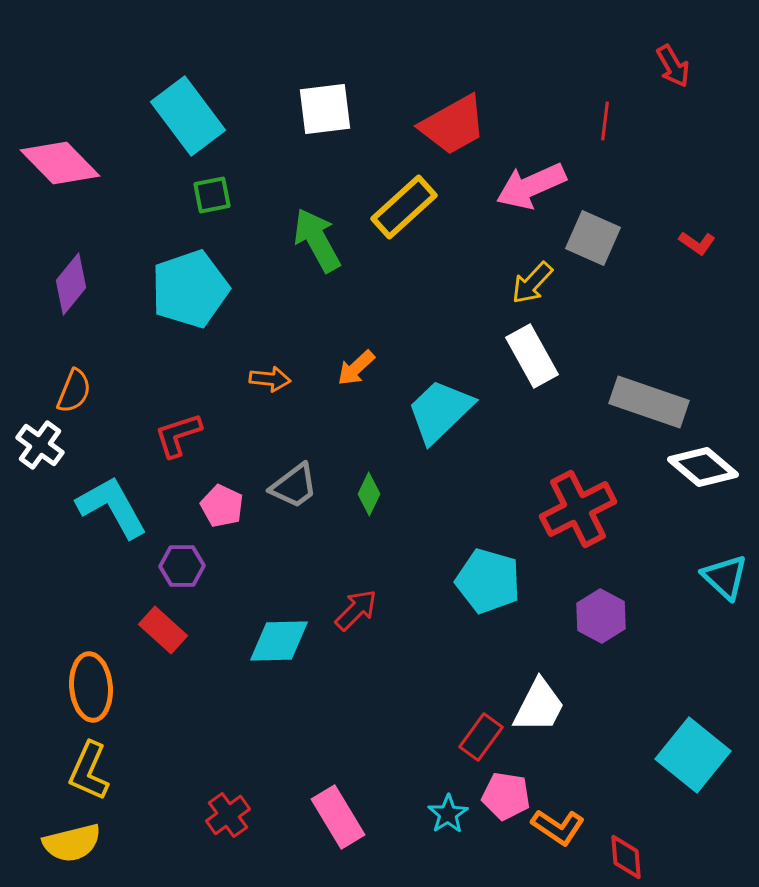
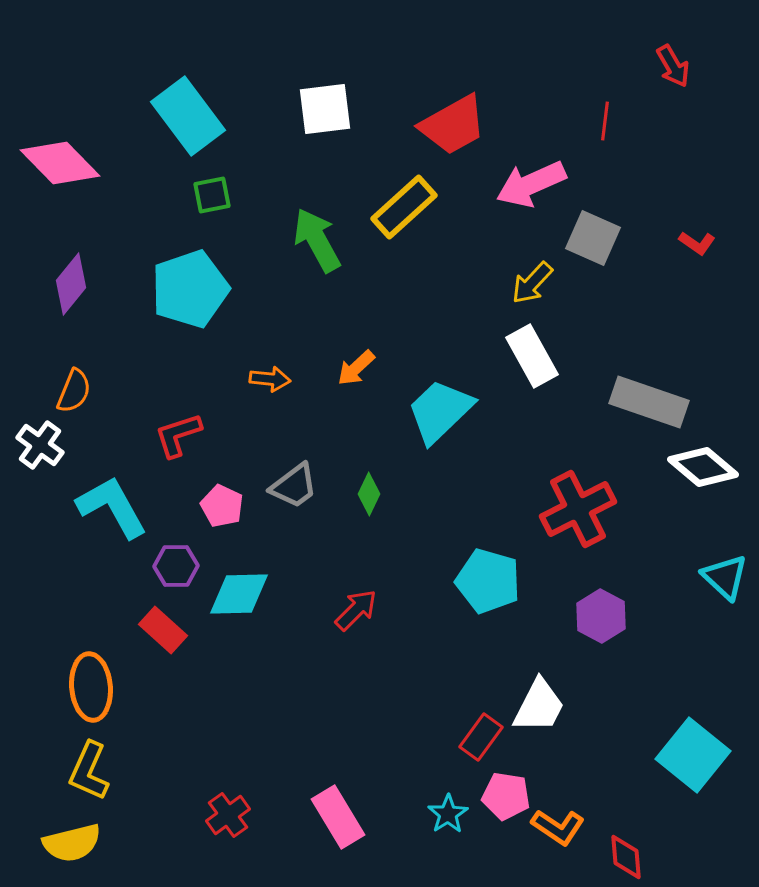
pink arrow at (531, 186): moved 2 px up
purple hexagon at (182, 566): moved 6 px left
cyan diamond at (279, 641): moved 40 px left, 47 px up
